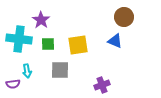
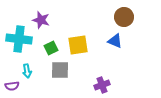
purple star: rotated 18 degrees counterclockwise
green square: moved 3 px right, 4 px down; rotated 24 degrees counterclockwise
purple semicircle: moved 1 px left, 2 px down
